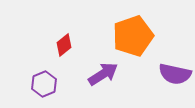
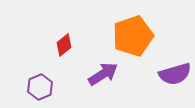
purple semicircle: rotated 28 degrees counterclockwise
purple hexagon: moved 4 px left, 3 px down
